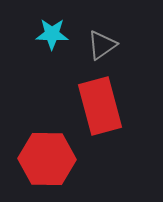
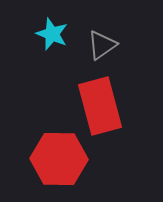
cyan star: rotated 20 degrees clockwise
red hexagon: moved 12 px right
